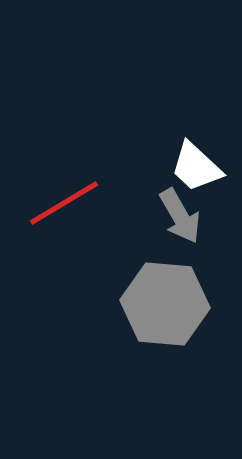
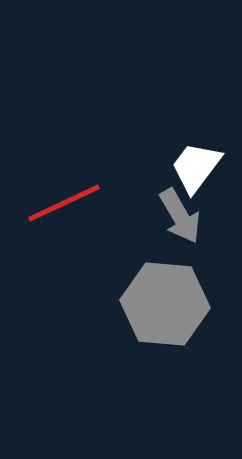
white trapezoid: rotated 84 degrees clockwise
red line: rotated 6 degrees clockwise
